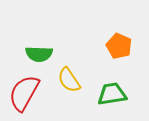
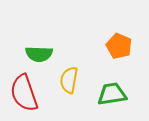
yellow semicircle: rotated 44 degrees clockwise
red semicircle: rotated 48 degrees counterclockwise
